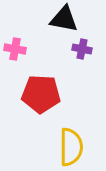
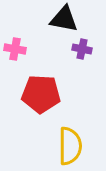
yellow semicircle: moved 1 px left, 1 px up
